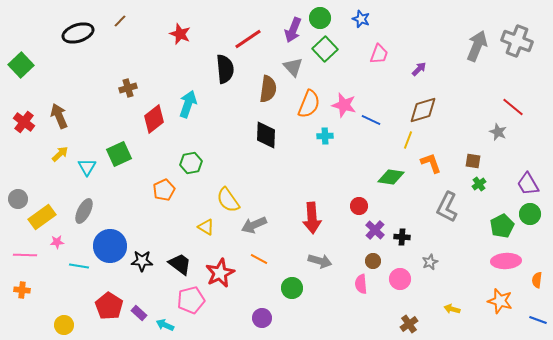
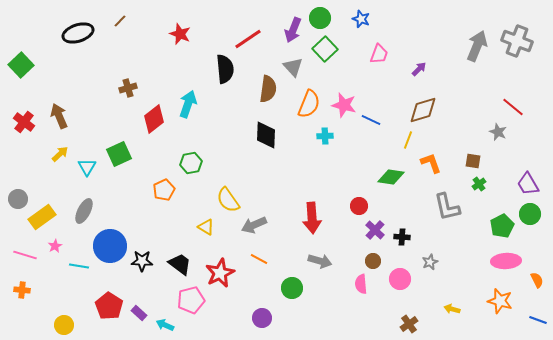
gray L-shape at (447, 207): rotated 40 degrees counterclockwise
pink star at (57, 242): moved 2 px left, 4 px down; rotated 24 degrees counterclockwise
pink line at (25, 255): rotated 15 degrees clockwise
orange semicircle at (537, 280): rotated 147 degrees clockwise
